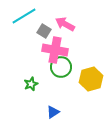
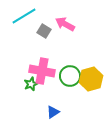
pink cross: moved 13 px left, 21 px down
green circle: moved 9 px right, 9 px down
